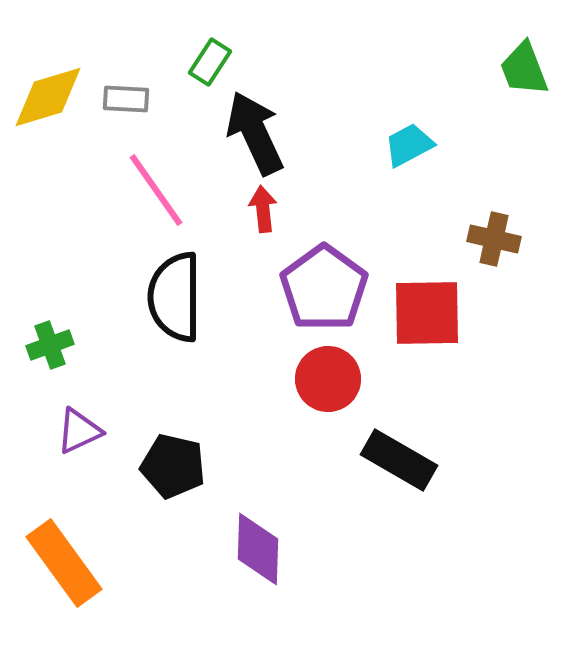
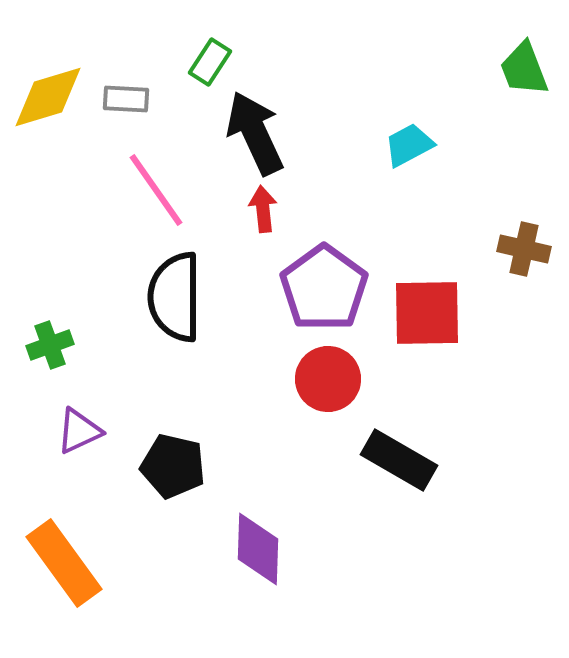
brown cross: moved 30 px right, 10 px down
